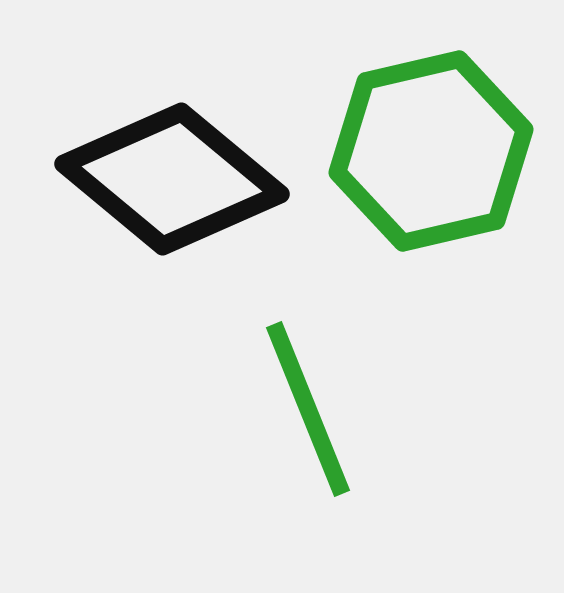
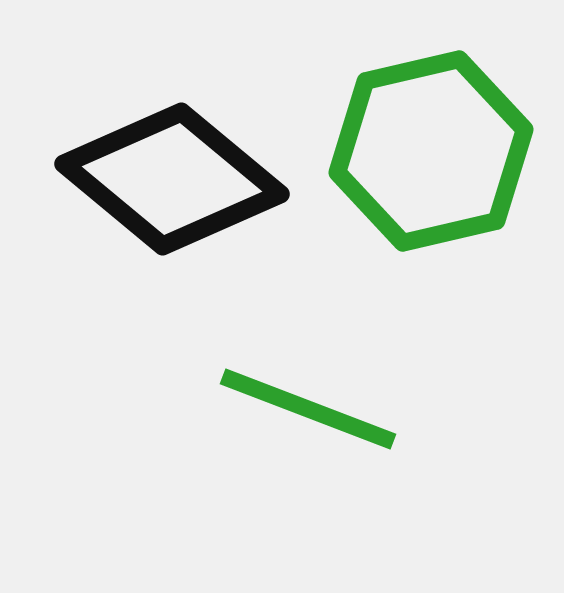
green line: rotated 47 degrees counterclockwise
